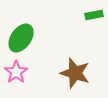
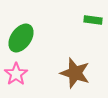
green rectangle: moved 1 px left, 5 px down; rotated 18 degrees clockwise
pink star: moved 2 px down
